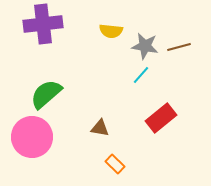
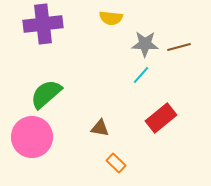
yellow semicircle: moved 13 px up
gray star: moved 2 px up; rotated 8 degrees counterclockwise
orange rectangle: moved 1 px right, 1 px up
